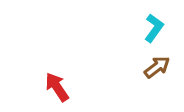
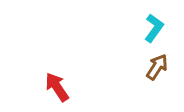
brown arrow: rotated 20 degrees counterclockwise
